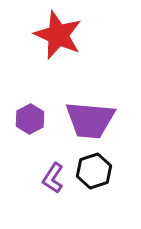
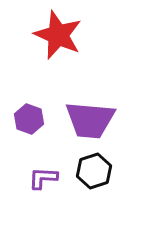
purple hexagon: moved 1 px left; rotated 12 degrees counterclockwise
purple L-shape: moved 10 px left; rotated 60 degrees clockwise
